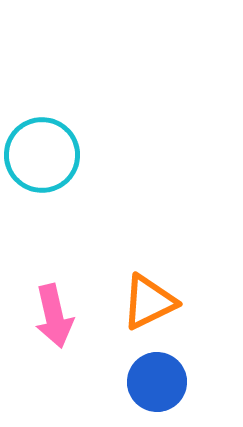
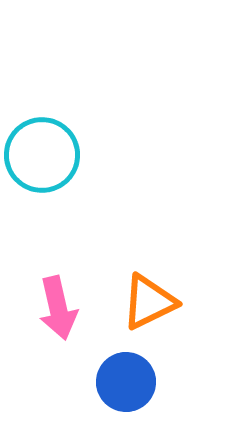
pink arrow: moved 4 px right, 8 px up
blue circle: moved 31 px left
